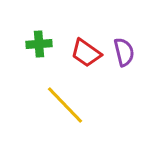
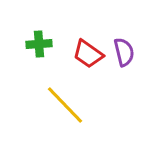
red trapezoid: moved 2 px right, 1 px down
